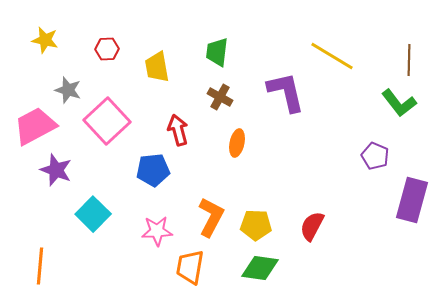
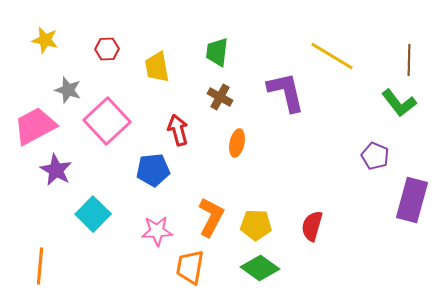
purple star: rotated 8 degrees clockwise
red semicircle: rotated 12 degrees counterclockwise
green diamond: rotated 27 degrees clockwise
